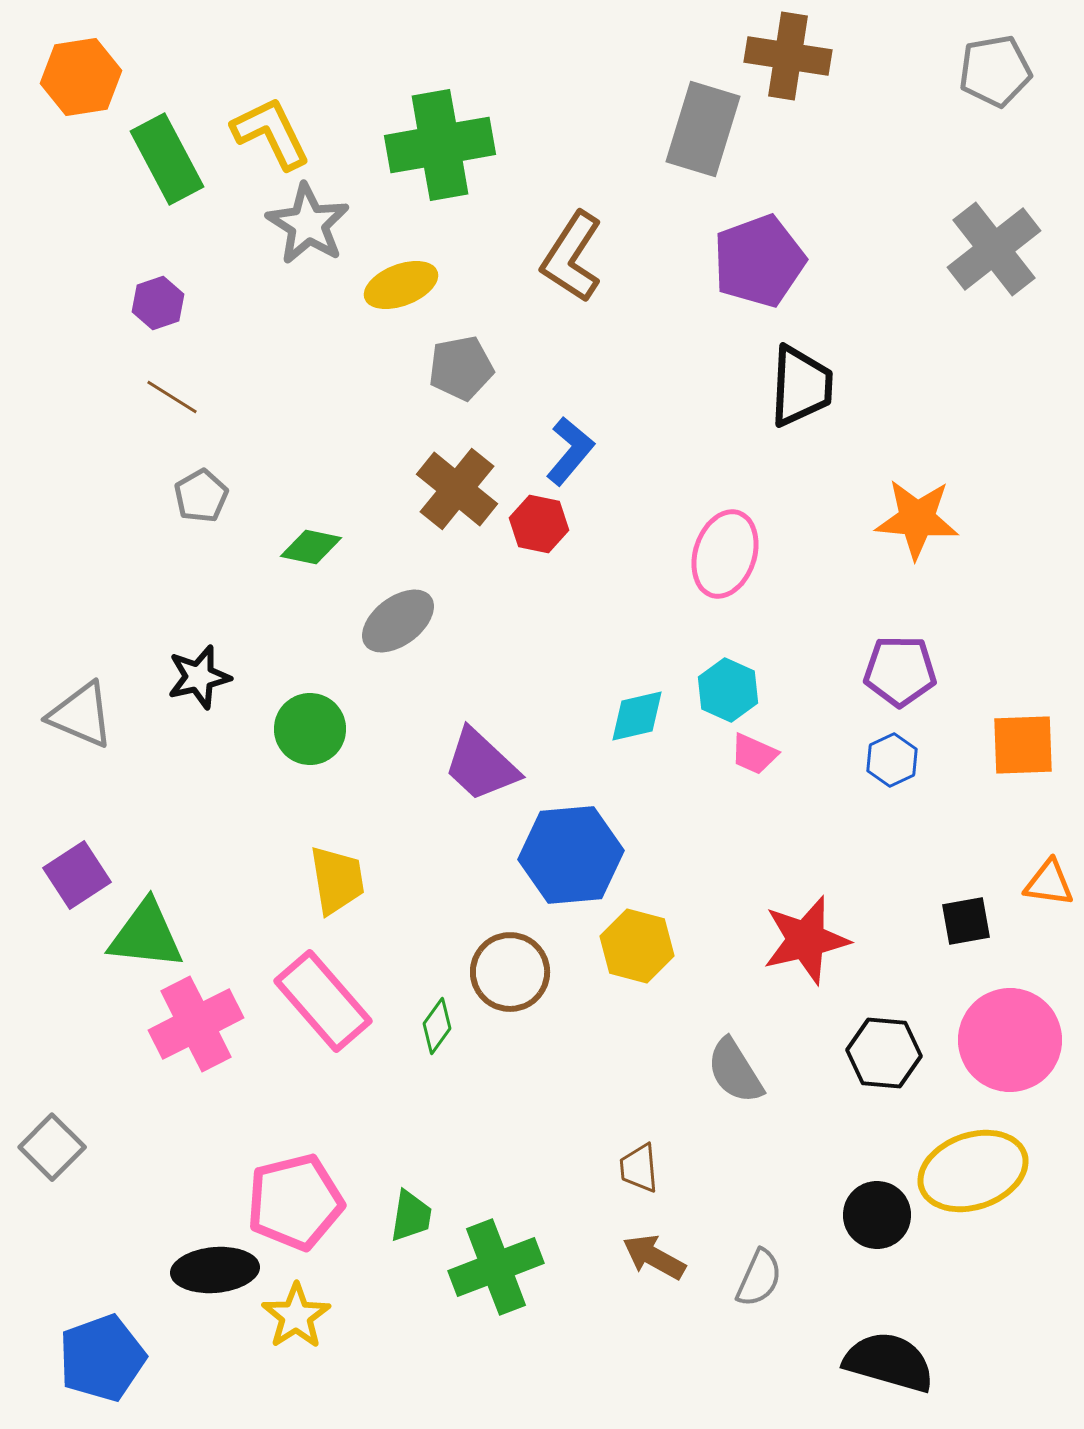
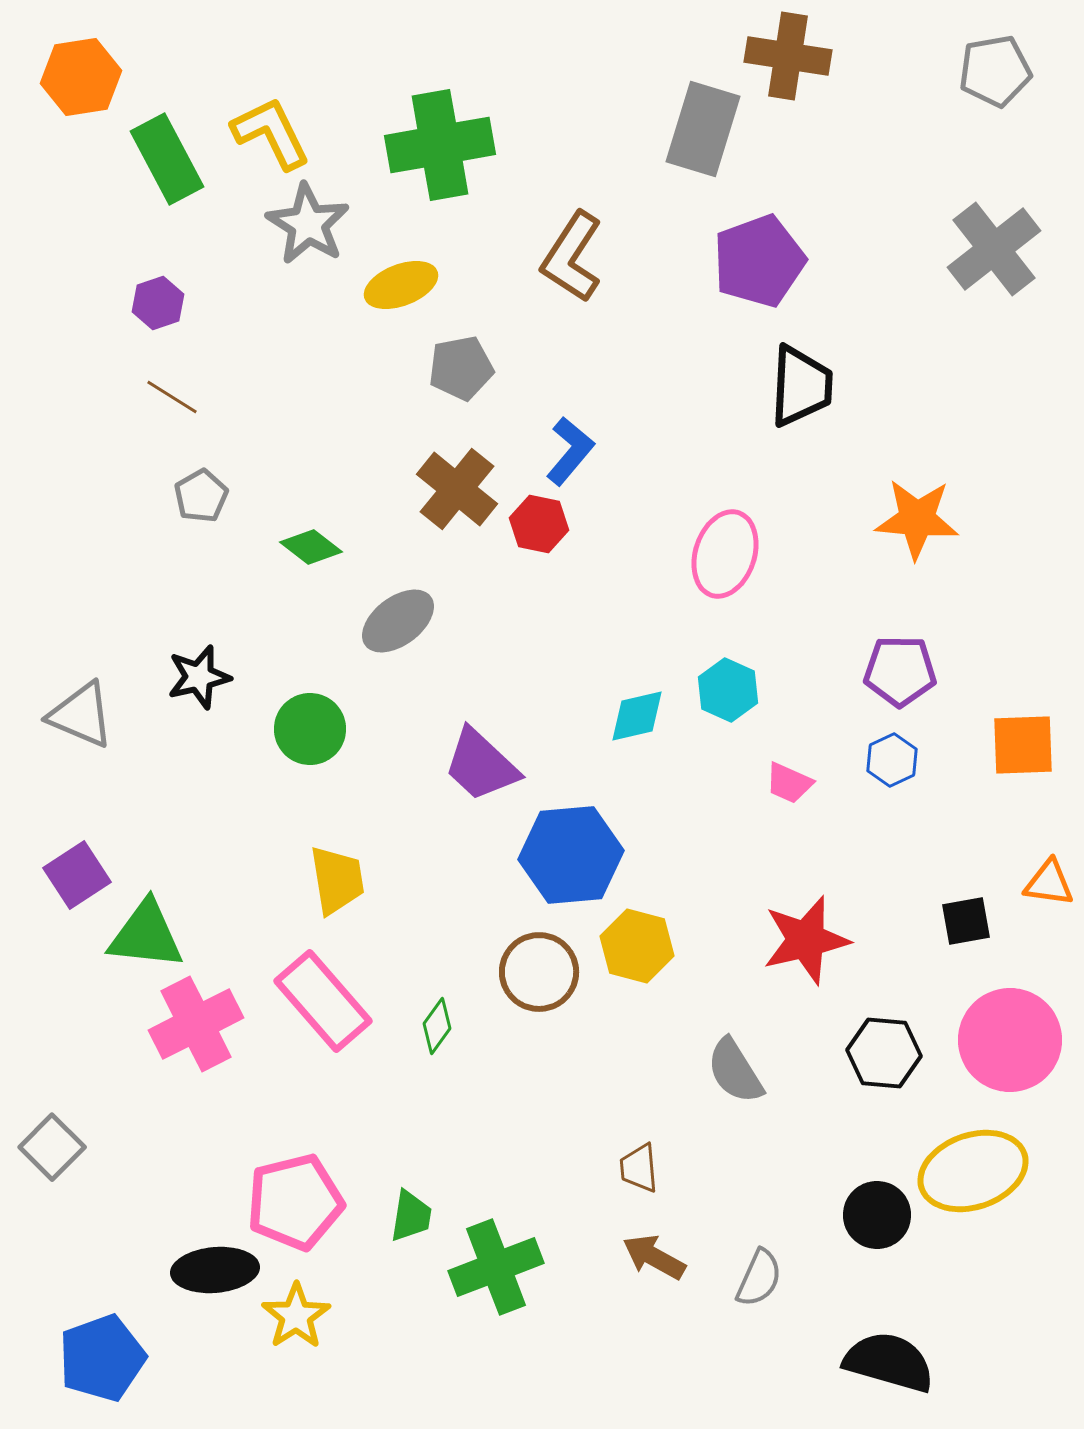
green diamond at (311, 547): rotated 26 degrees clockwise
pink trapezoid at (754, 754): moved 35 px right, 29 px down
brown circle at (510, 972): moved 29 px right
